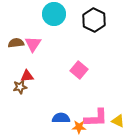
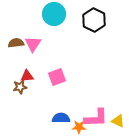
pink square: moved 22 px left, 7 px down; rotated 30 degrees clockwise
